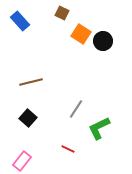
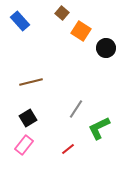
brown square: rotated 16 degrees clockwise
orange square: moved 3 px up
black circle: moved 3 px right, 7 px down
black square: rotated 18 degrees clockwise
red line: rotated 64 degrees counterclockwise
pink rectangle: moved 2 px right, 16 px up
